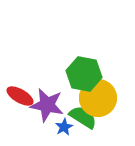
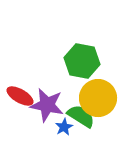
green hexagon: moved 2 px left, 13 px up
green semicircle: moved 2 px left, 1 px up
